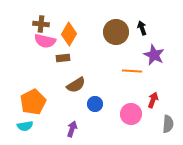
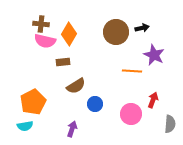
black arrow: rotated 96 degrees clockwise
brown rectangle: moved 4 px down
brown semicircle: moved 1 px down
gray semicircle: moved 2 px right
